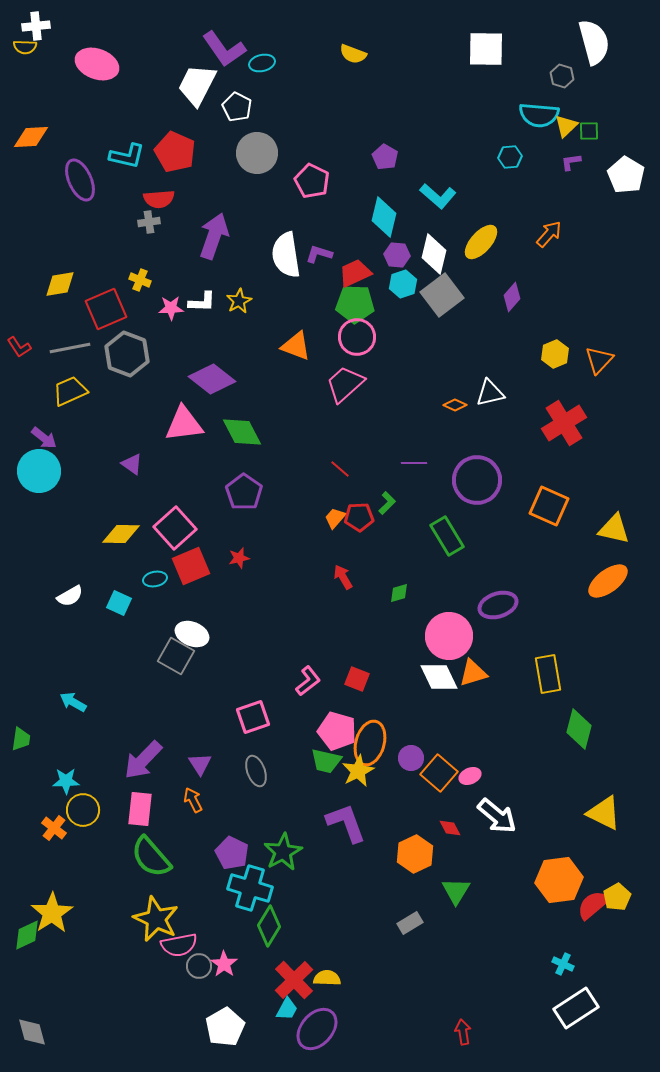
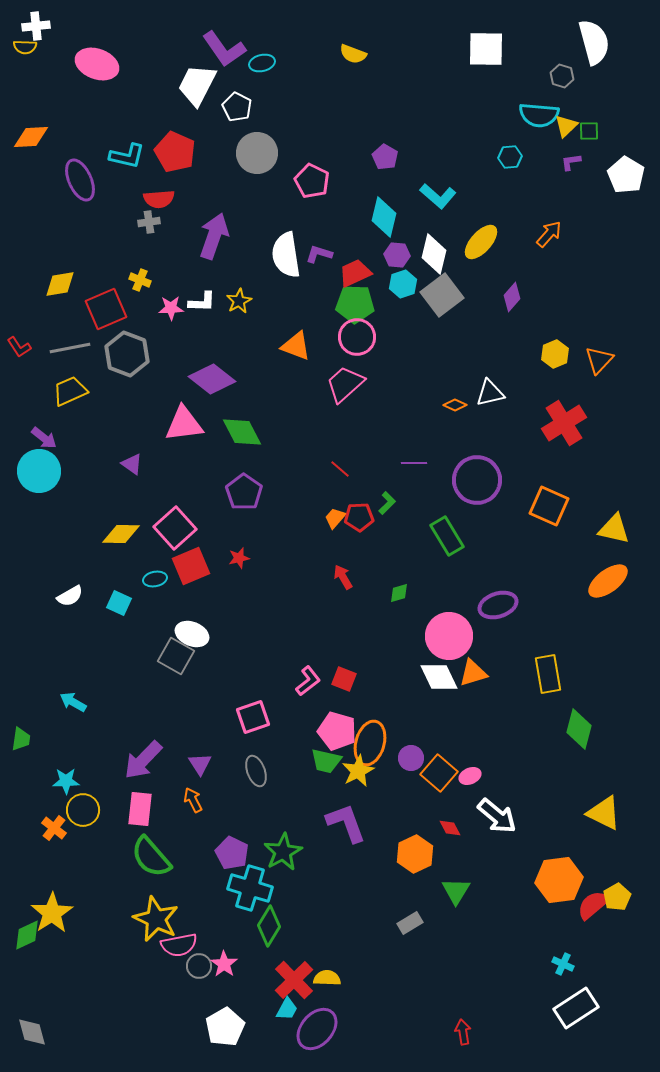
red square at (357, 679): moved 13 px left
